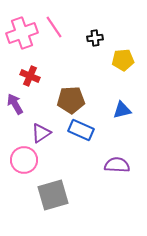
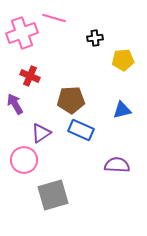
pink line: moved 9 px up; rotated 40 degrees counterclockwise
